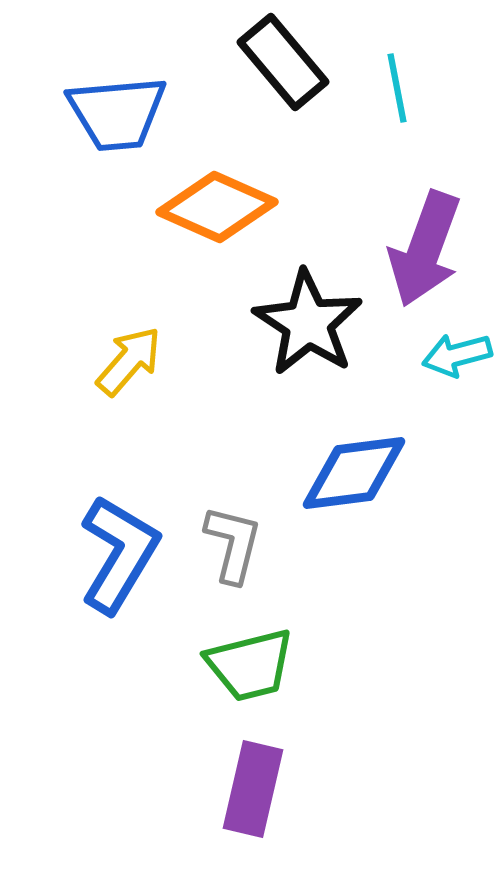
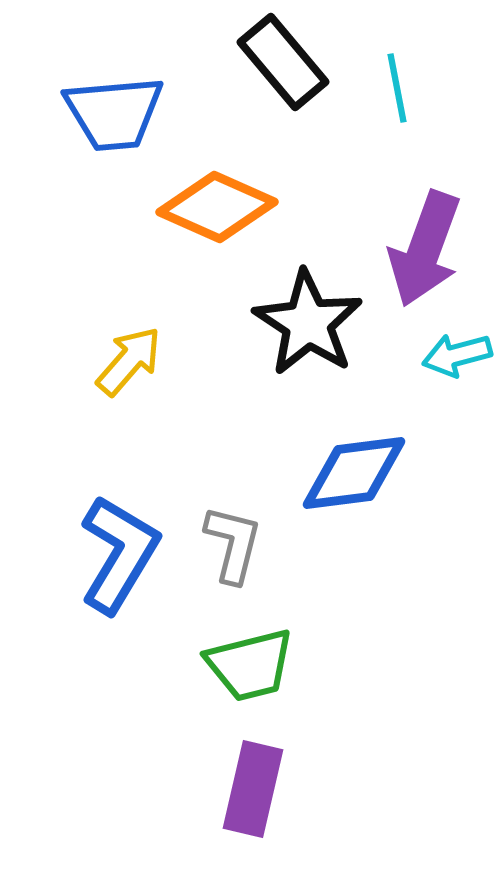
blue trapezoid: moved 3 px left
